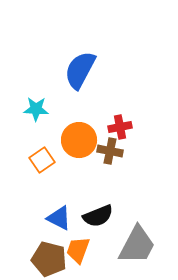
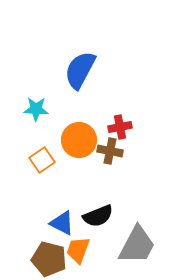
blue triangle: moved 3 px right, 5 px down
